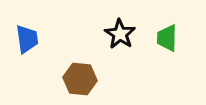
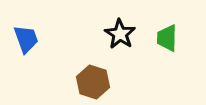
blue trapezoid: moved 1 px left; rotated 12 degrees counterclockwise
brown hexagon: moved 13 px right, 3 px down; rotated 12 degrees clockwise
